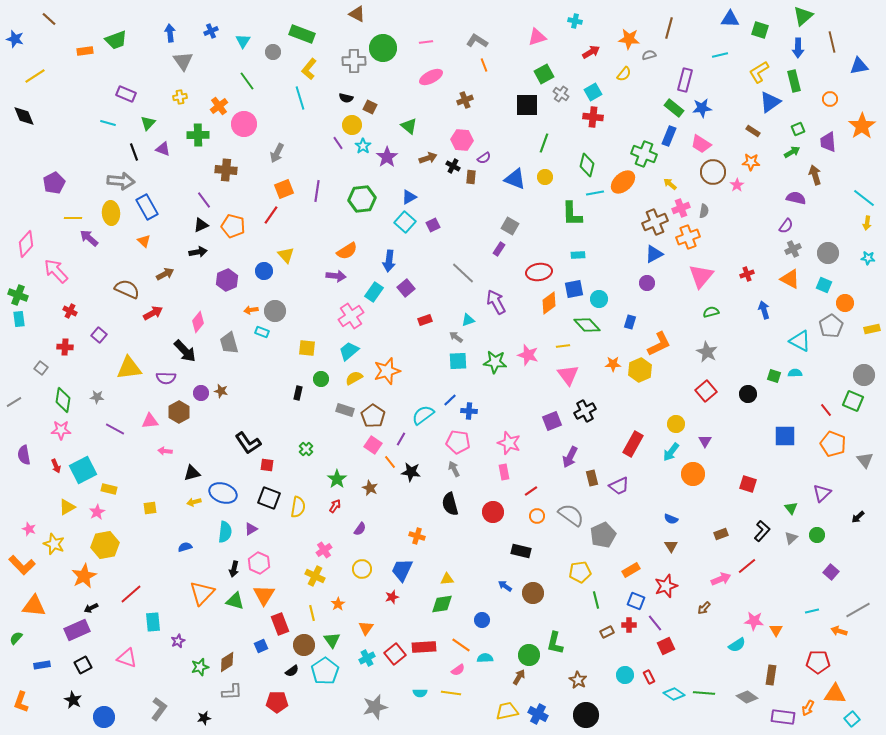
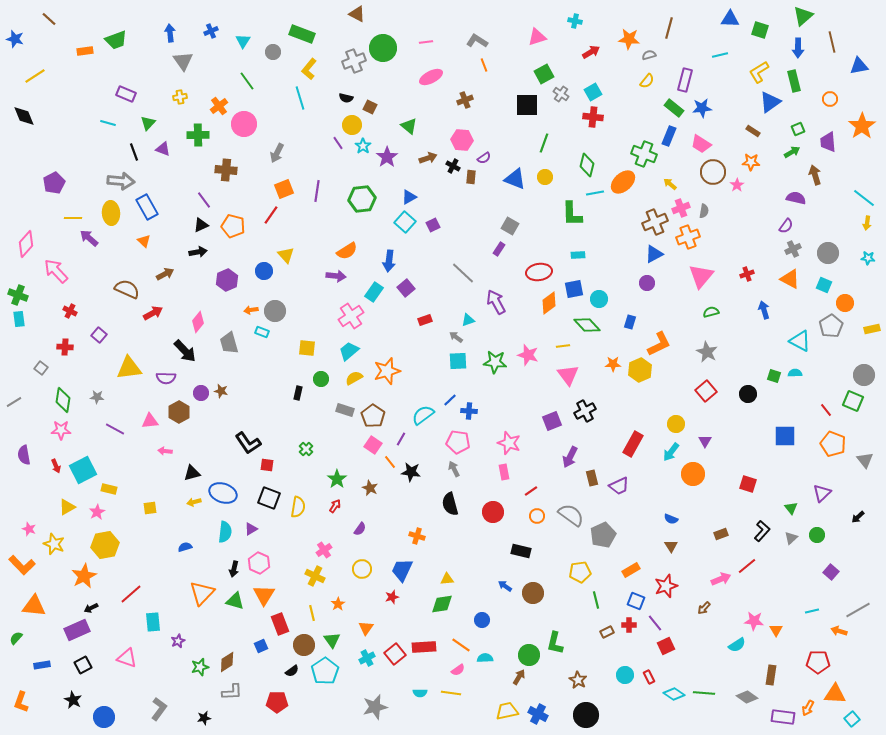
gray cross at (354, 61): rotated 20 degrees counterclockwise
yellow semicircle at (624, 74): moved 23 px right, 7 px down
